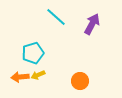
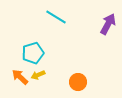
cyan line: rotated 10 degrees counterclockwise
purple arrow: moved 16 px right
orange arrow: rotated 48 degrees clockwise
orange circle: moved 2 px left, 1 px down
